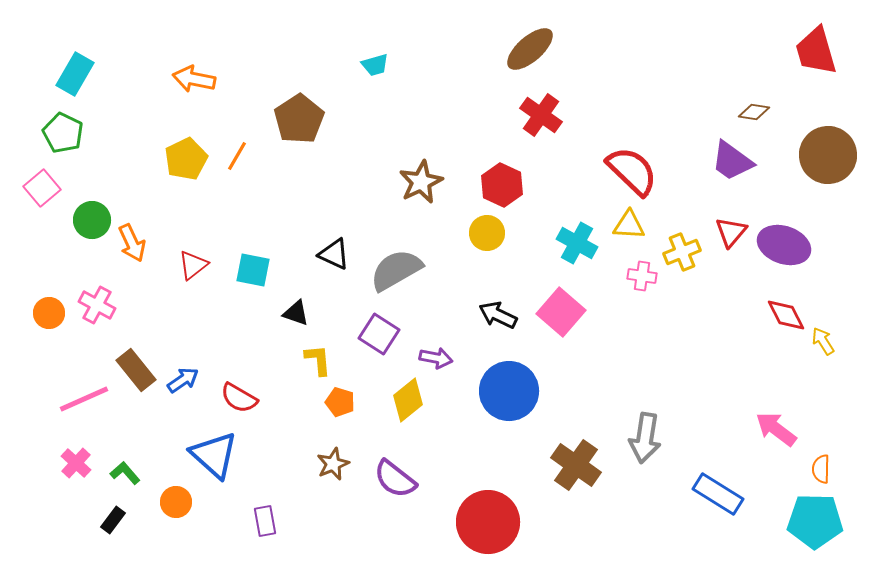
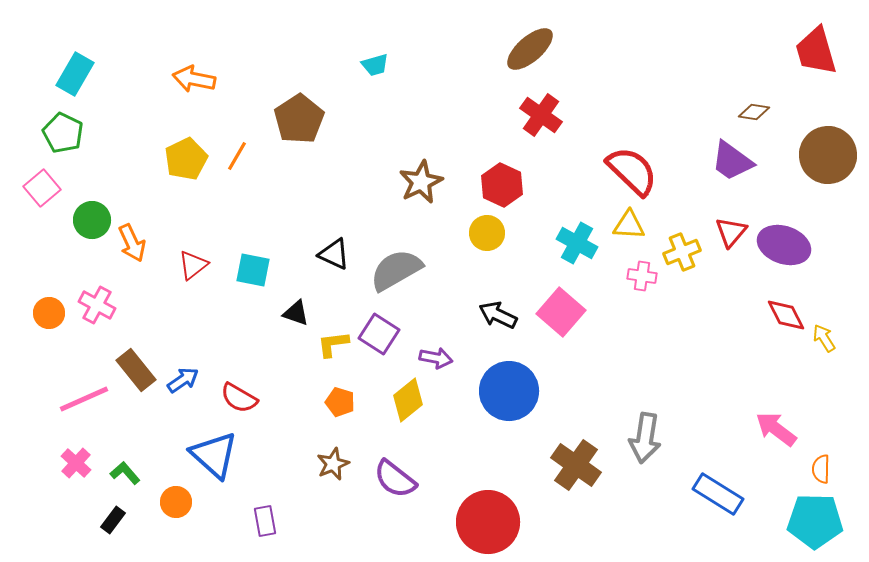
yellow arrow at (823, 341): moved 1 px right, 3 px up
yellow L-shape at (318, 360): moved 15 px right, 16 px up; rotated 92 degrees counterclockwise
